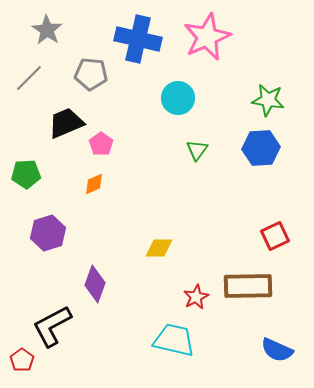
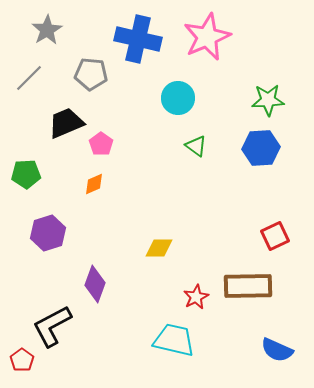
gray star: rotated 8 degrees clockwise
green star: rotated 12 degrees counterclockwise
green triangle: moved 1 px left, 4 px up; rotated 30 degrees counterclockwise
